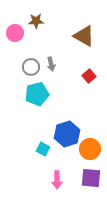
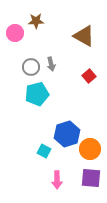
cyan square: moved 1 px right, 2 px down
